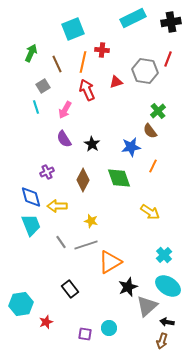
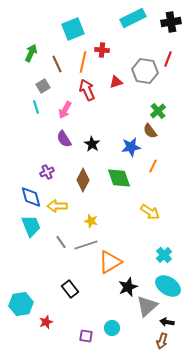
cyan trapezoid at (31, 225): moved 1 px down
cyan circle at (109, 328): moved 3 px right
purple square at (85, 334): moved 1 px right, 2 px down
